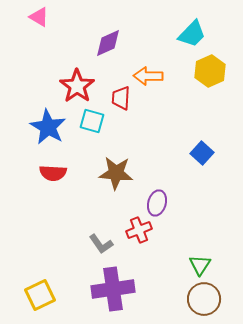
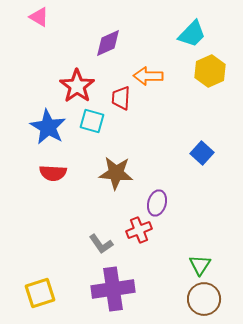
yellow square: moved 2 px up; rotated 8 degrees clockwise
